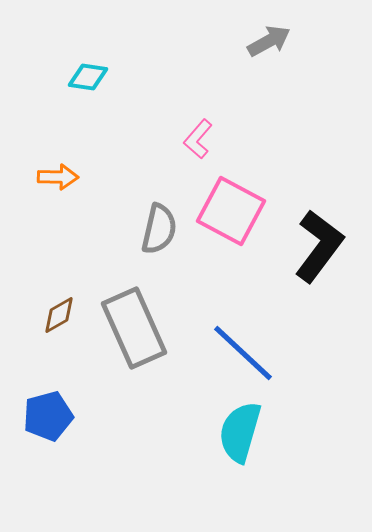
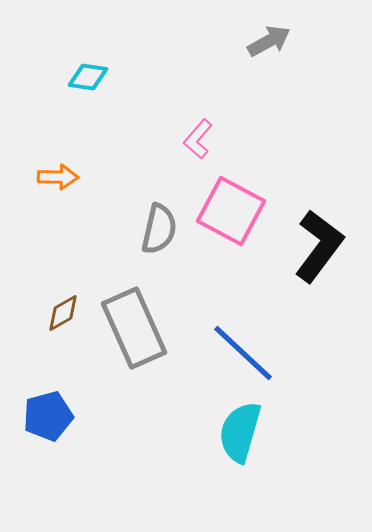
brown diamond: moved 4 px right, 2 px up
